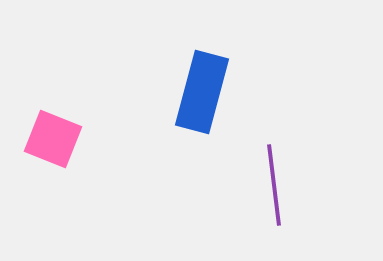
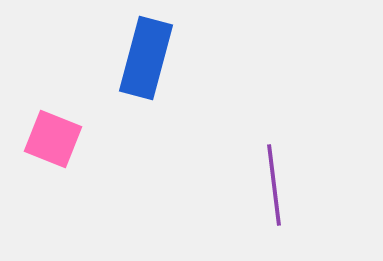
blue rectangle: moved 56 px left, 34 px up
